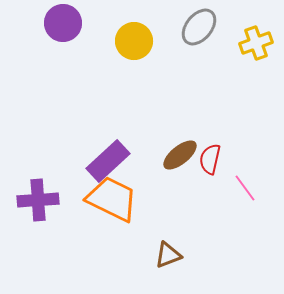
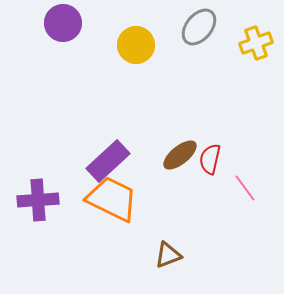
yellow circle: moved 2 px right, 4 px down
